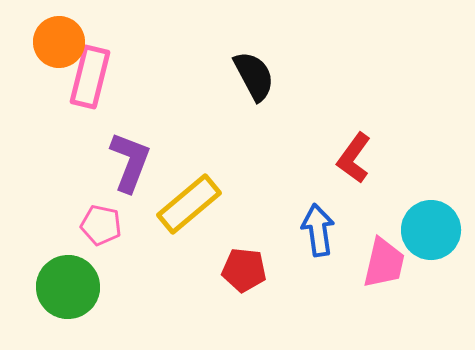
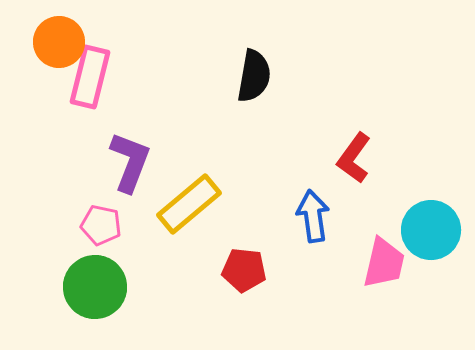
black semicircle: rotated 38 degrees clockwise
blue arrow: moved 5 px left, 14 px up
green circle: moved 27 px right
